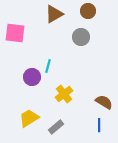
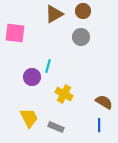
brown circle: moved 5 px left
yellow cross: rotated 24 degrees counterclockwise
yellow trapezoid: rotated 95 degrees clockwise
gray rectangle: rotated 63 degrees clockwise
